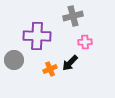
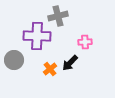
gray cross: moved 15 px left
orange cross: rotated 16 degrees counterclockwise
